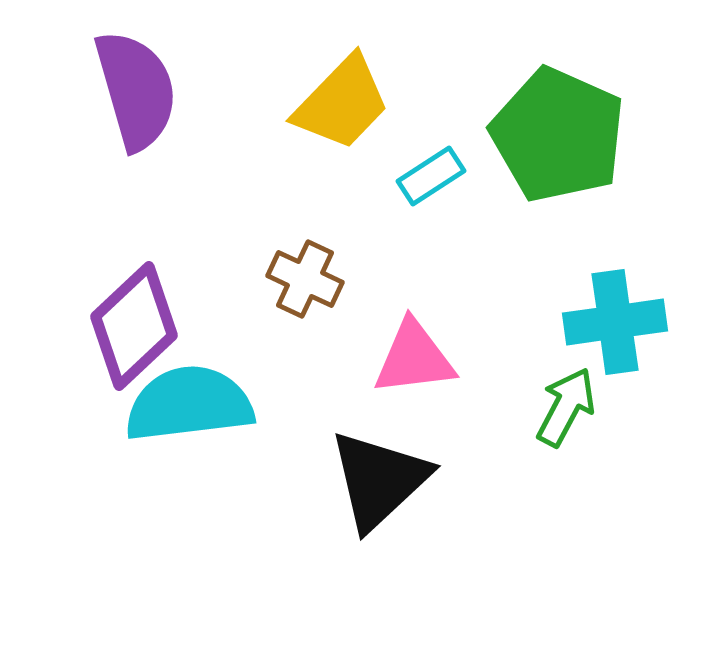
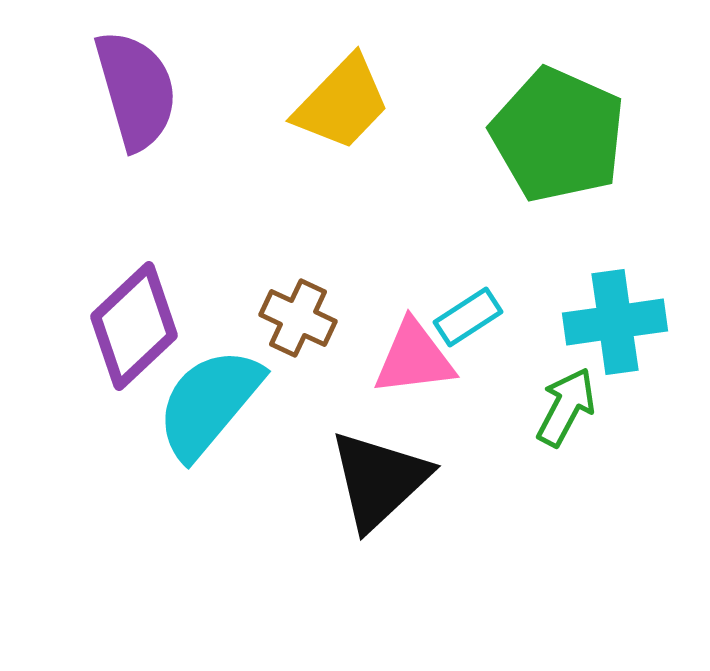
cyan rectangle: moved 37 px right, 141 px down
brown cross: moved 7 px left, 39 px down
cyan semicircle: moved 20 px right, 1 px up; rotated 43 degrees counterclockwise
